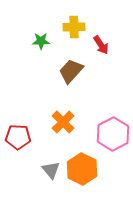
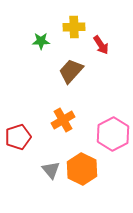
orange cross: moved 2 px up; rotated 15 degrees clockwise
red pentagon: rotated 20 degrees counterclockwise
